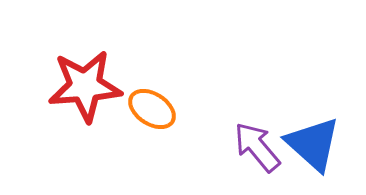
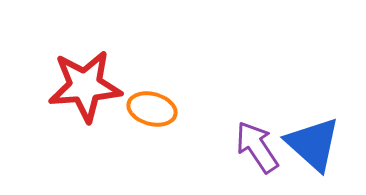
orange ellipse: rotated 18 degrees counterclockwise
purple arrow: rotated 6 degrees clockwise
